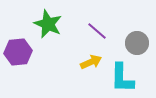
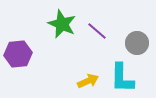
green star: moved 14 px right
purple hexagon: moved 2 px down
yellow arrow: moved 3 px left, 19 px down
